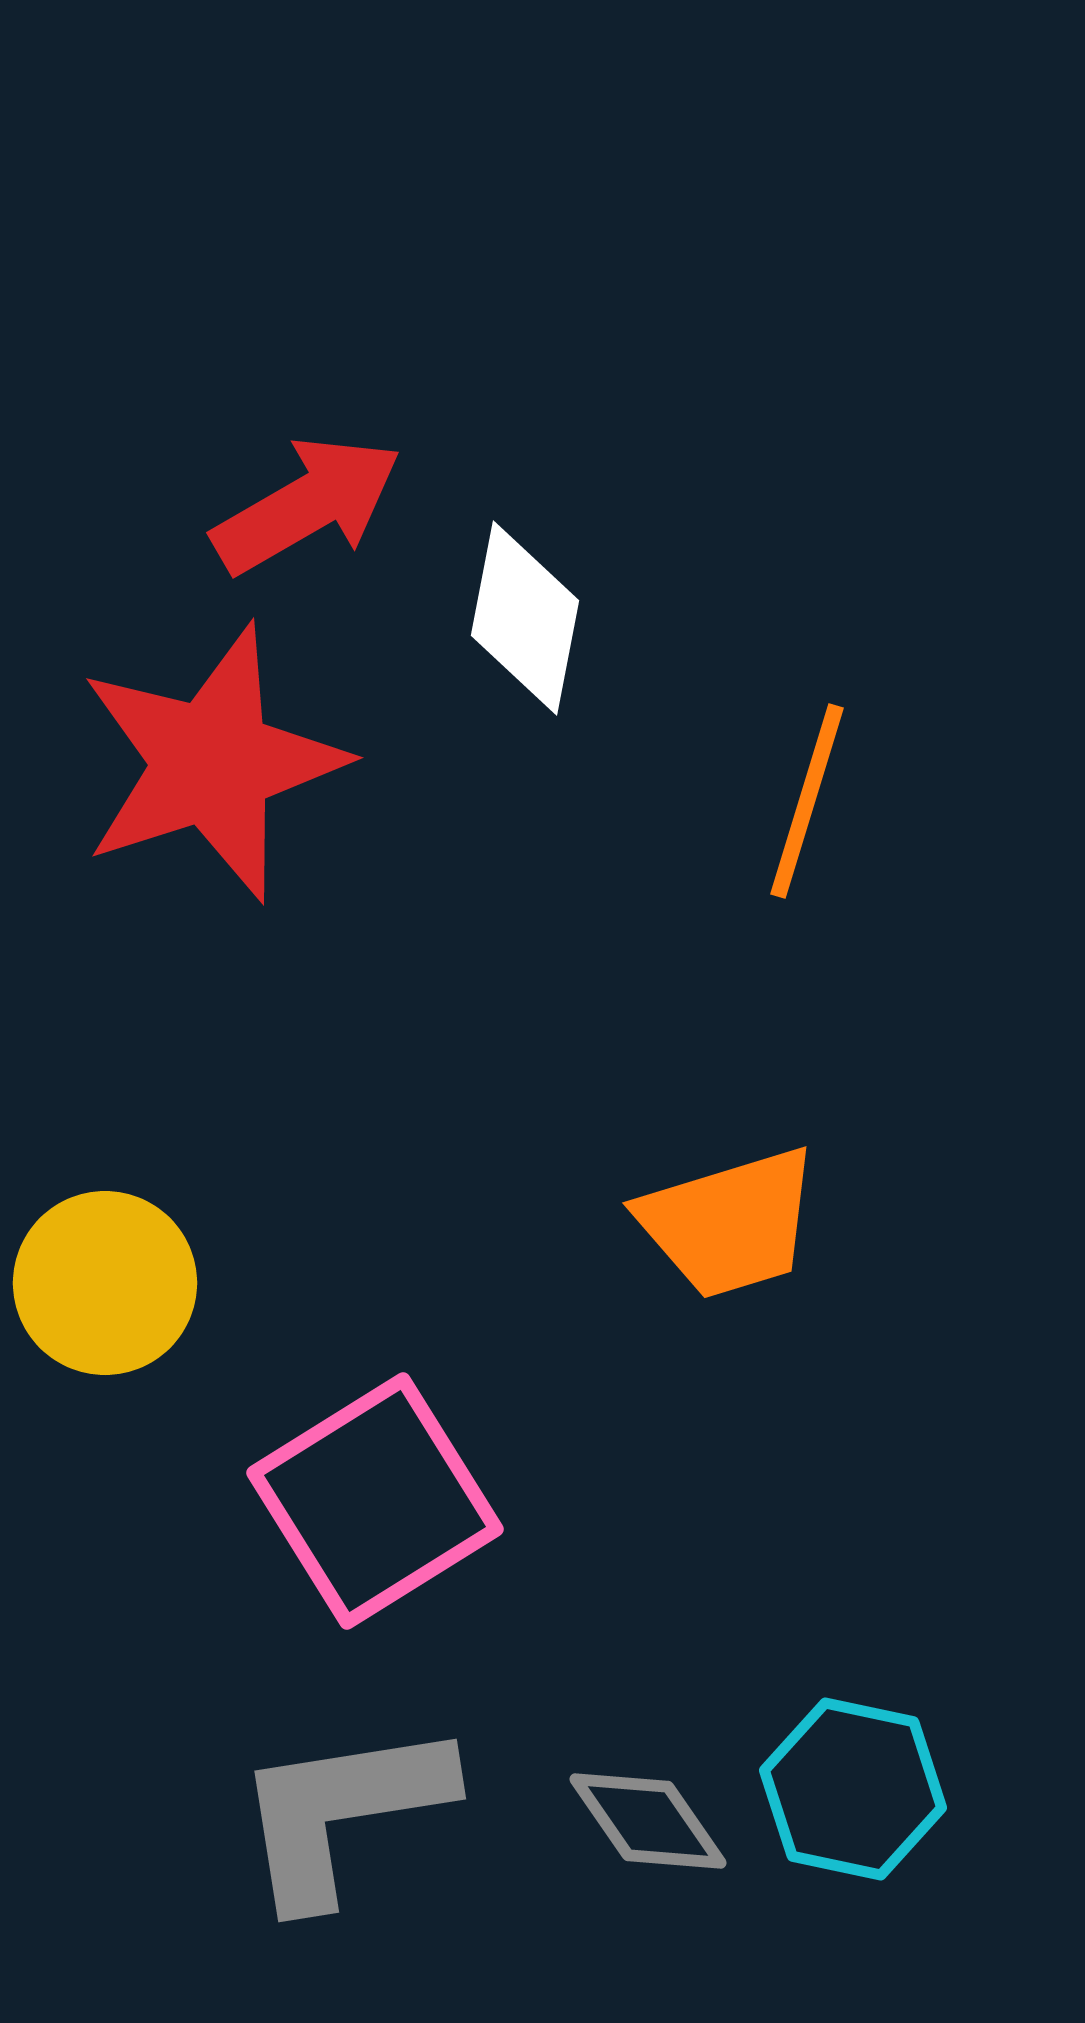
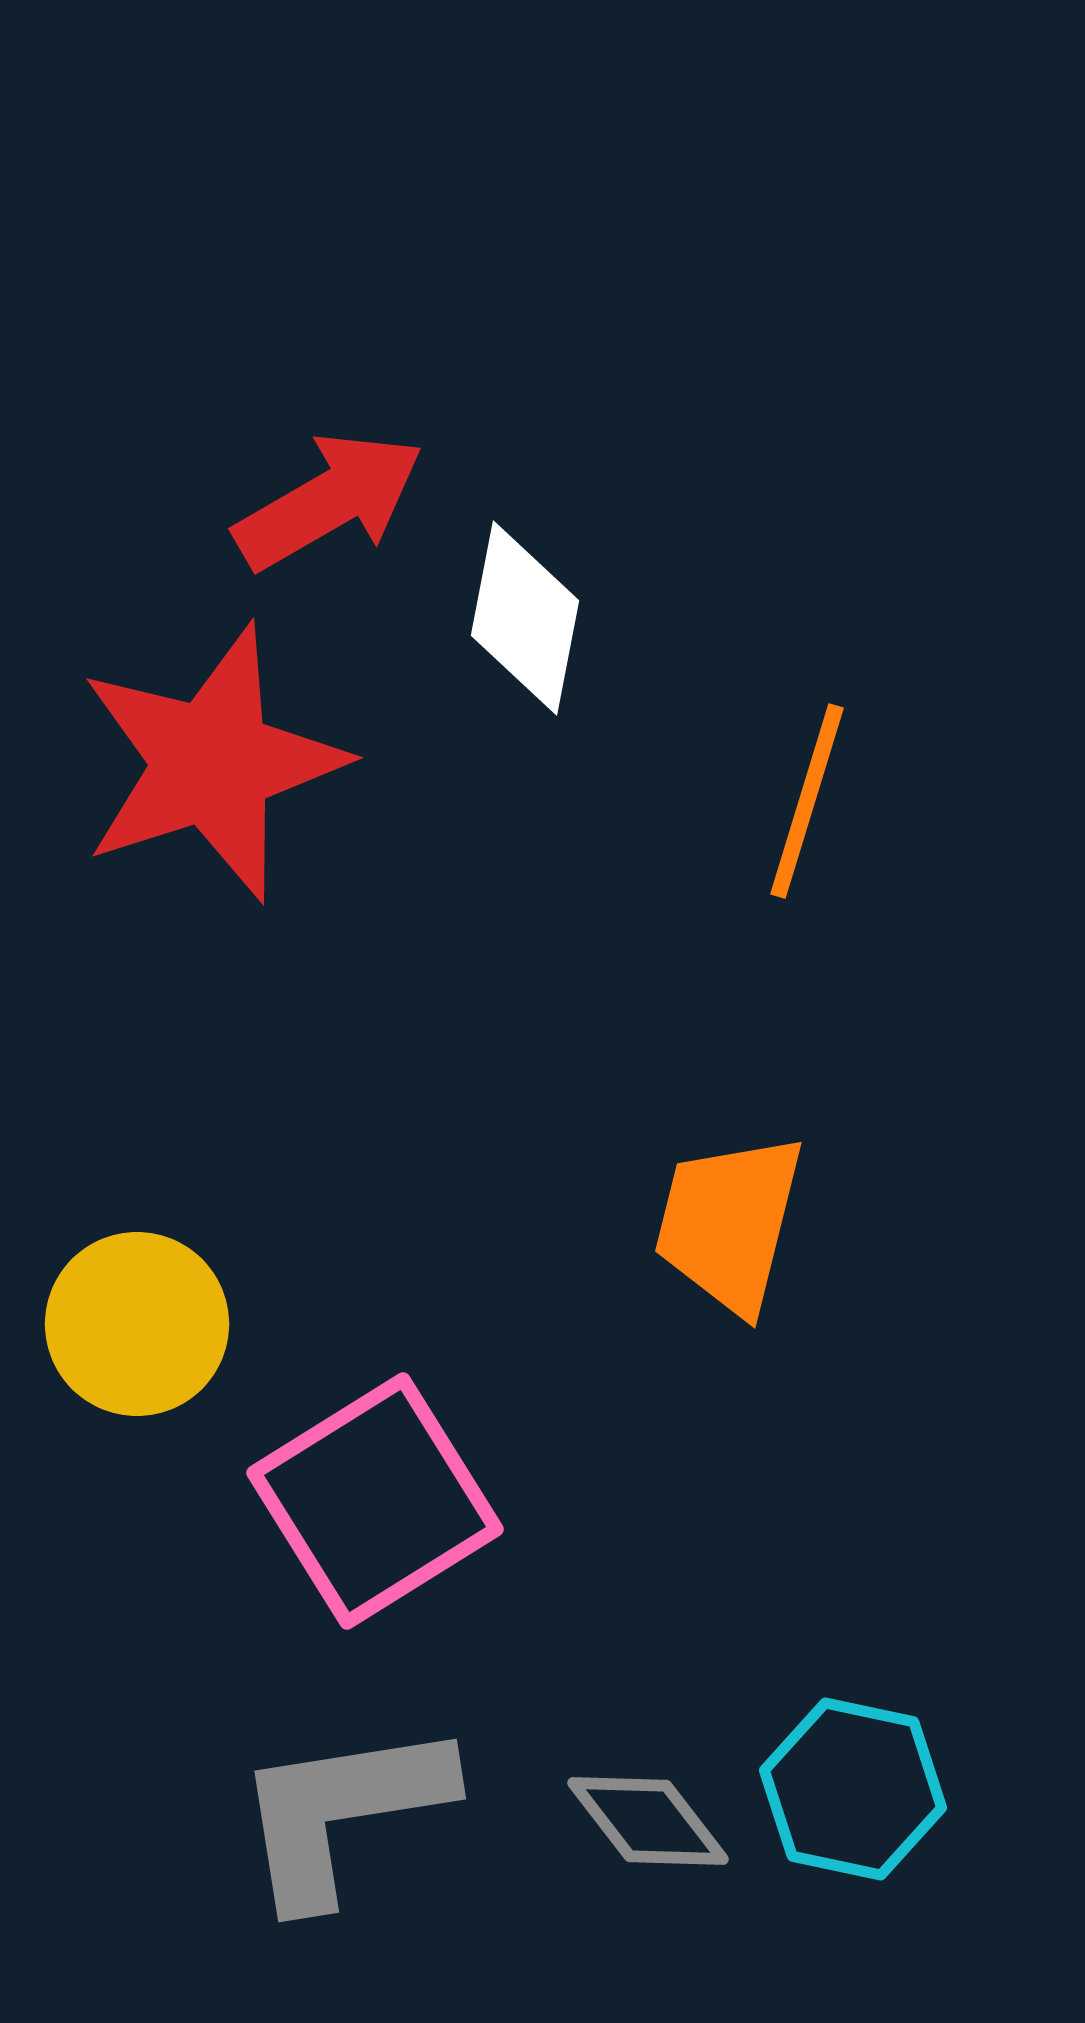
red arrow: moved 22 px right, 4 px up
orange trapezoid: rotated 121 degrees clockwise
yellow circle: moved 32 px right, 41 px down
gray diamond: rotated 3 degrees counterclockwise
